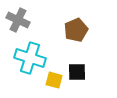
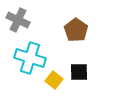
brown pentagon: rotated 15 degrees counterclockwise
black square: moved 2 px right
yellow square: rotated 24 degrees clockwise
